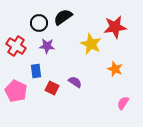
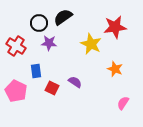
purple star: moved 2 px right, 3 px up
